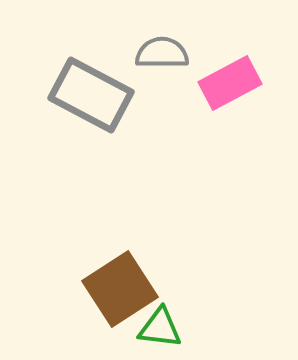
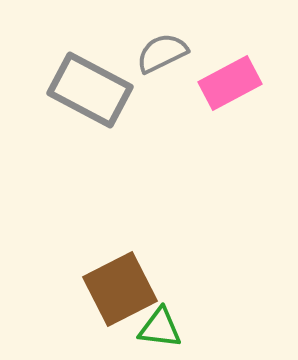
gray semicircle: rotated 26 degrees counterclockwise
gray rectangle: moved 1 px left, 5 px up
brown square: rotated 6 degrees clockwise
